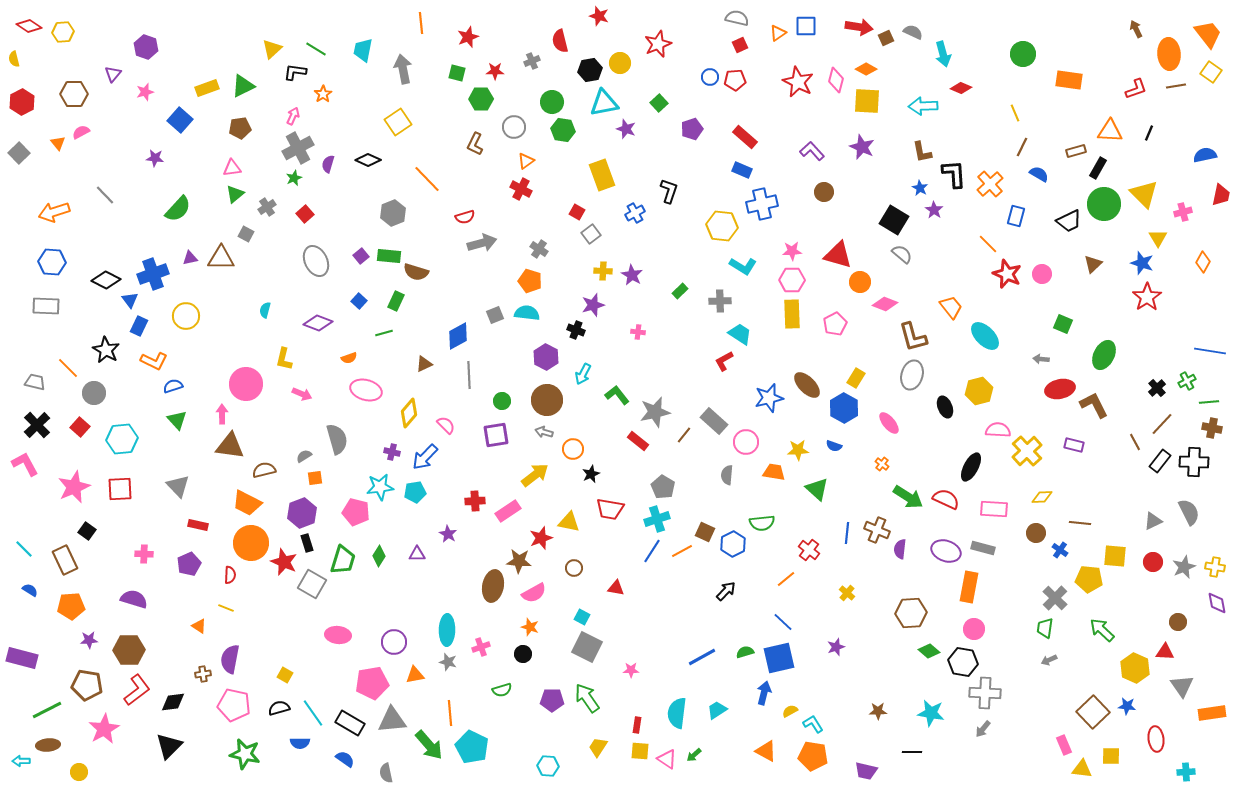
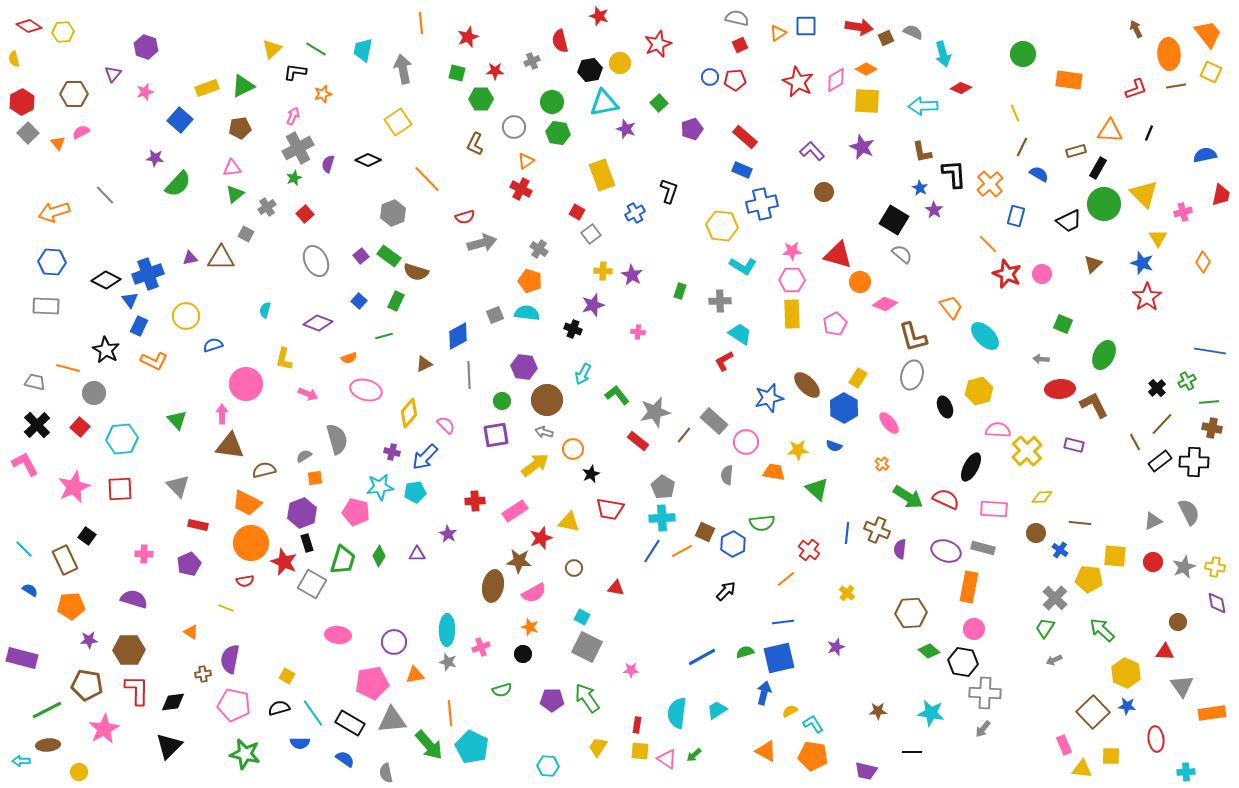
yellow square at (1211, 72): rotated 10 degrees counterclockwise
pink diamond at (836, 80): rotated 45 degrees clockwise
orange star at (323, 94): rotated 18 degrees clockwise
green hexagon at (563, 130): moved 5 px left, 3 px down
gray square at (19, 153): moved 9 px right, 20 px up
green semicircle at (178, 209): moved 25 px up
green rectangle at (389, 256): rotated 30 degrees clockwise
blue cross at (153, 274): moved 5 px left
green rectangle at (680, 291): rotated 28 degrees counterclockwise
black cross at (576, 330): moved 3 px left, 1 px up
green line at (384, 333): moved 3 px down
purple hexagon at (546, 357): moved 22 px left, 10 px down; rotated 20 degrees counterclockwise
orange line at (68, 368): rotated 30 degrees counterclockwise
yellow rectangle at (856, 378): moved 2 px right
blue semicircle at (173, 386): moved 40 px right, 41 px up
red ellipse at (1060, 389): rotated 8 degrees clockwise
pink arrow at (302, 394): moved 6 px right
black rectangle at (1160, 461): rotated 15 degrees clockwise
yellow arrow at (535, 475): moved 10 px up
pink rectangle at (508, 511): moved 7 px right
cyan cross at (657, 519): moved 5 px right, 1 px up; rotated 15 degrees clockwise
black square at (87, 531): moved 5 px down
red semicircle at (230, 575): moved 15 px right, 6 px down; rotated 78 degrees clockwise
blue line at (783, 622): rotated 50 degrees counterclockwise
orange triangle at (199, 626): moved 8 px left, 6 px down
green trapezoid at (1045, 628): rotated 25 degrees clockwise
gray arrow at (1049, 660): moved 5 px right
yellow hexagon at (1135, 668): moved 9 px left, 5 px down
yellow square at (285, 675): moved 2 px right, 1 px down
red L-shape at (137, 690): rotated 52 degrees counterclockwise
